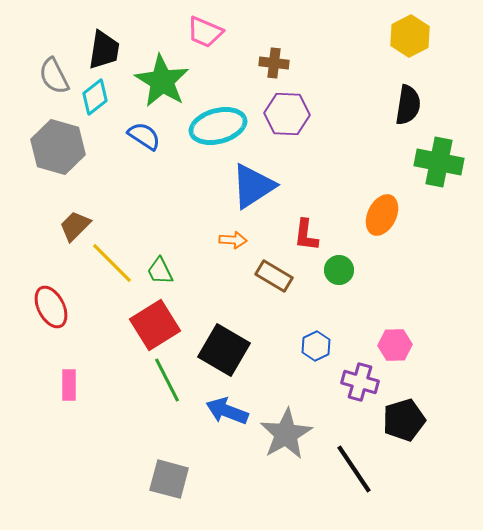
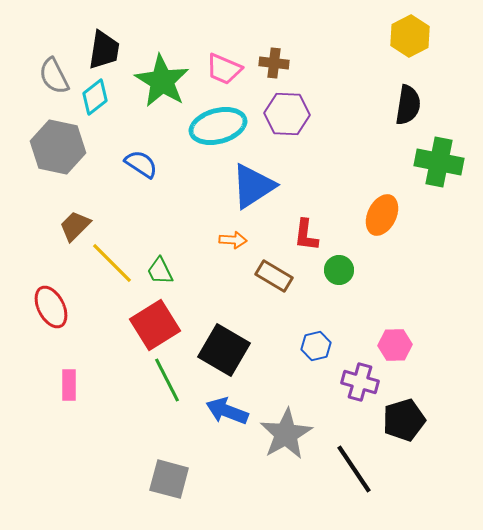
pink trapezoid: moved 19 px right, 37 px down
blue semicircle: moved 3 px left, 28 px down
gray hexagon: rotated 4 degrees counterclockwise
blue hexagon: rotated 12 degrees clockwise
